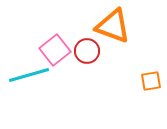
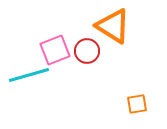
orange triangle: rotated 12 degrees clockwise
pink square: rotated 16 degrees clockwise
orange square: moved 14 px left, 23 px down
